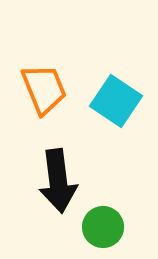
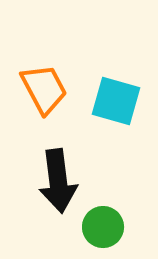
orange trapezoid: rotated 6 degrees counterclockwise
cyan square: rotated 18 degrees counterclockwise
